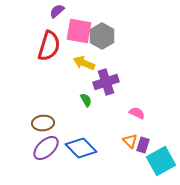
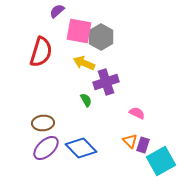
gray hexagon: moved 1 px left, 1 px down
red semicircle: moved 8 px left, 6 px down
